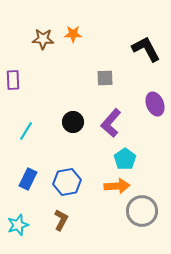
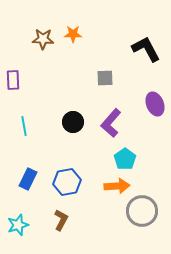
cyan line: moved 2 px left, 5 px up; rotated 42 degrees counterclockwise
